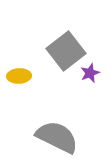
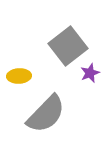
gray square: moved 2 px right, 5 px up
gray semicircle: moved 11 px left, 23 px up; rotated 108 degrees clockwise
